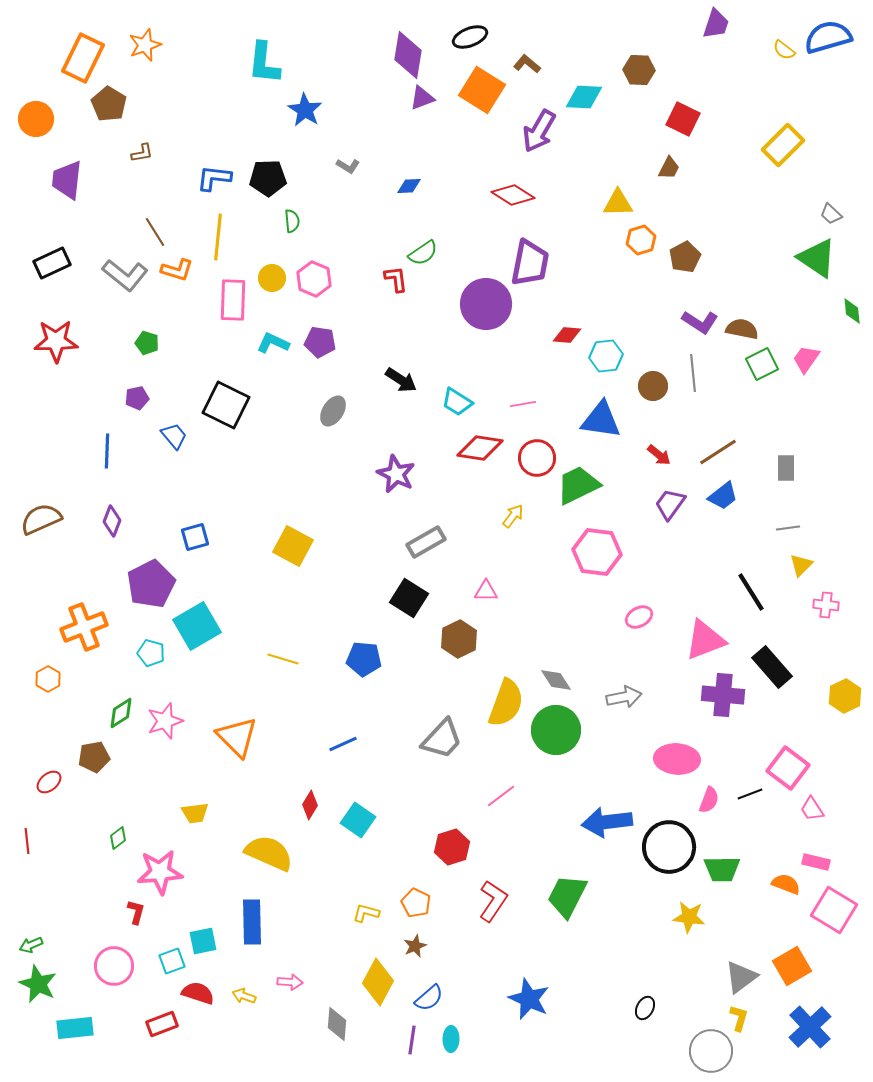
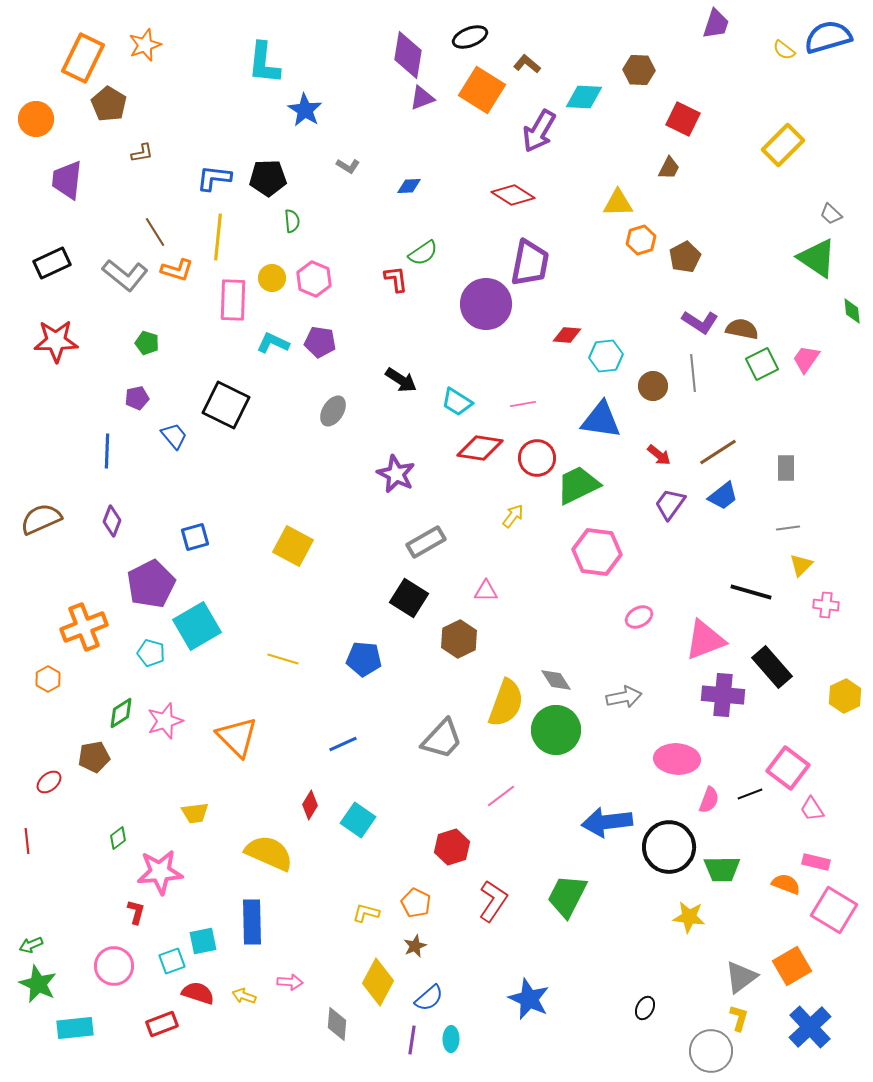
black line at (751, 592): rotated 42 degrees counterclockwise
